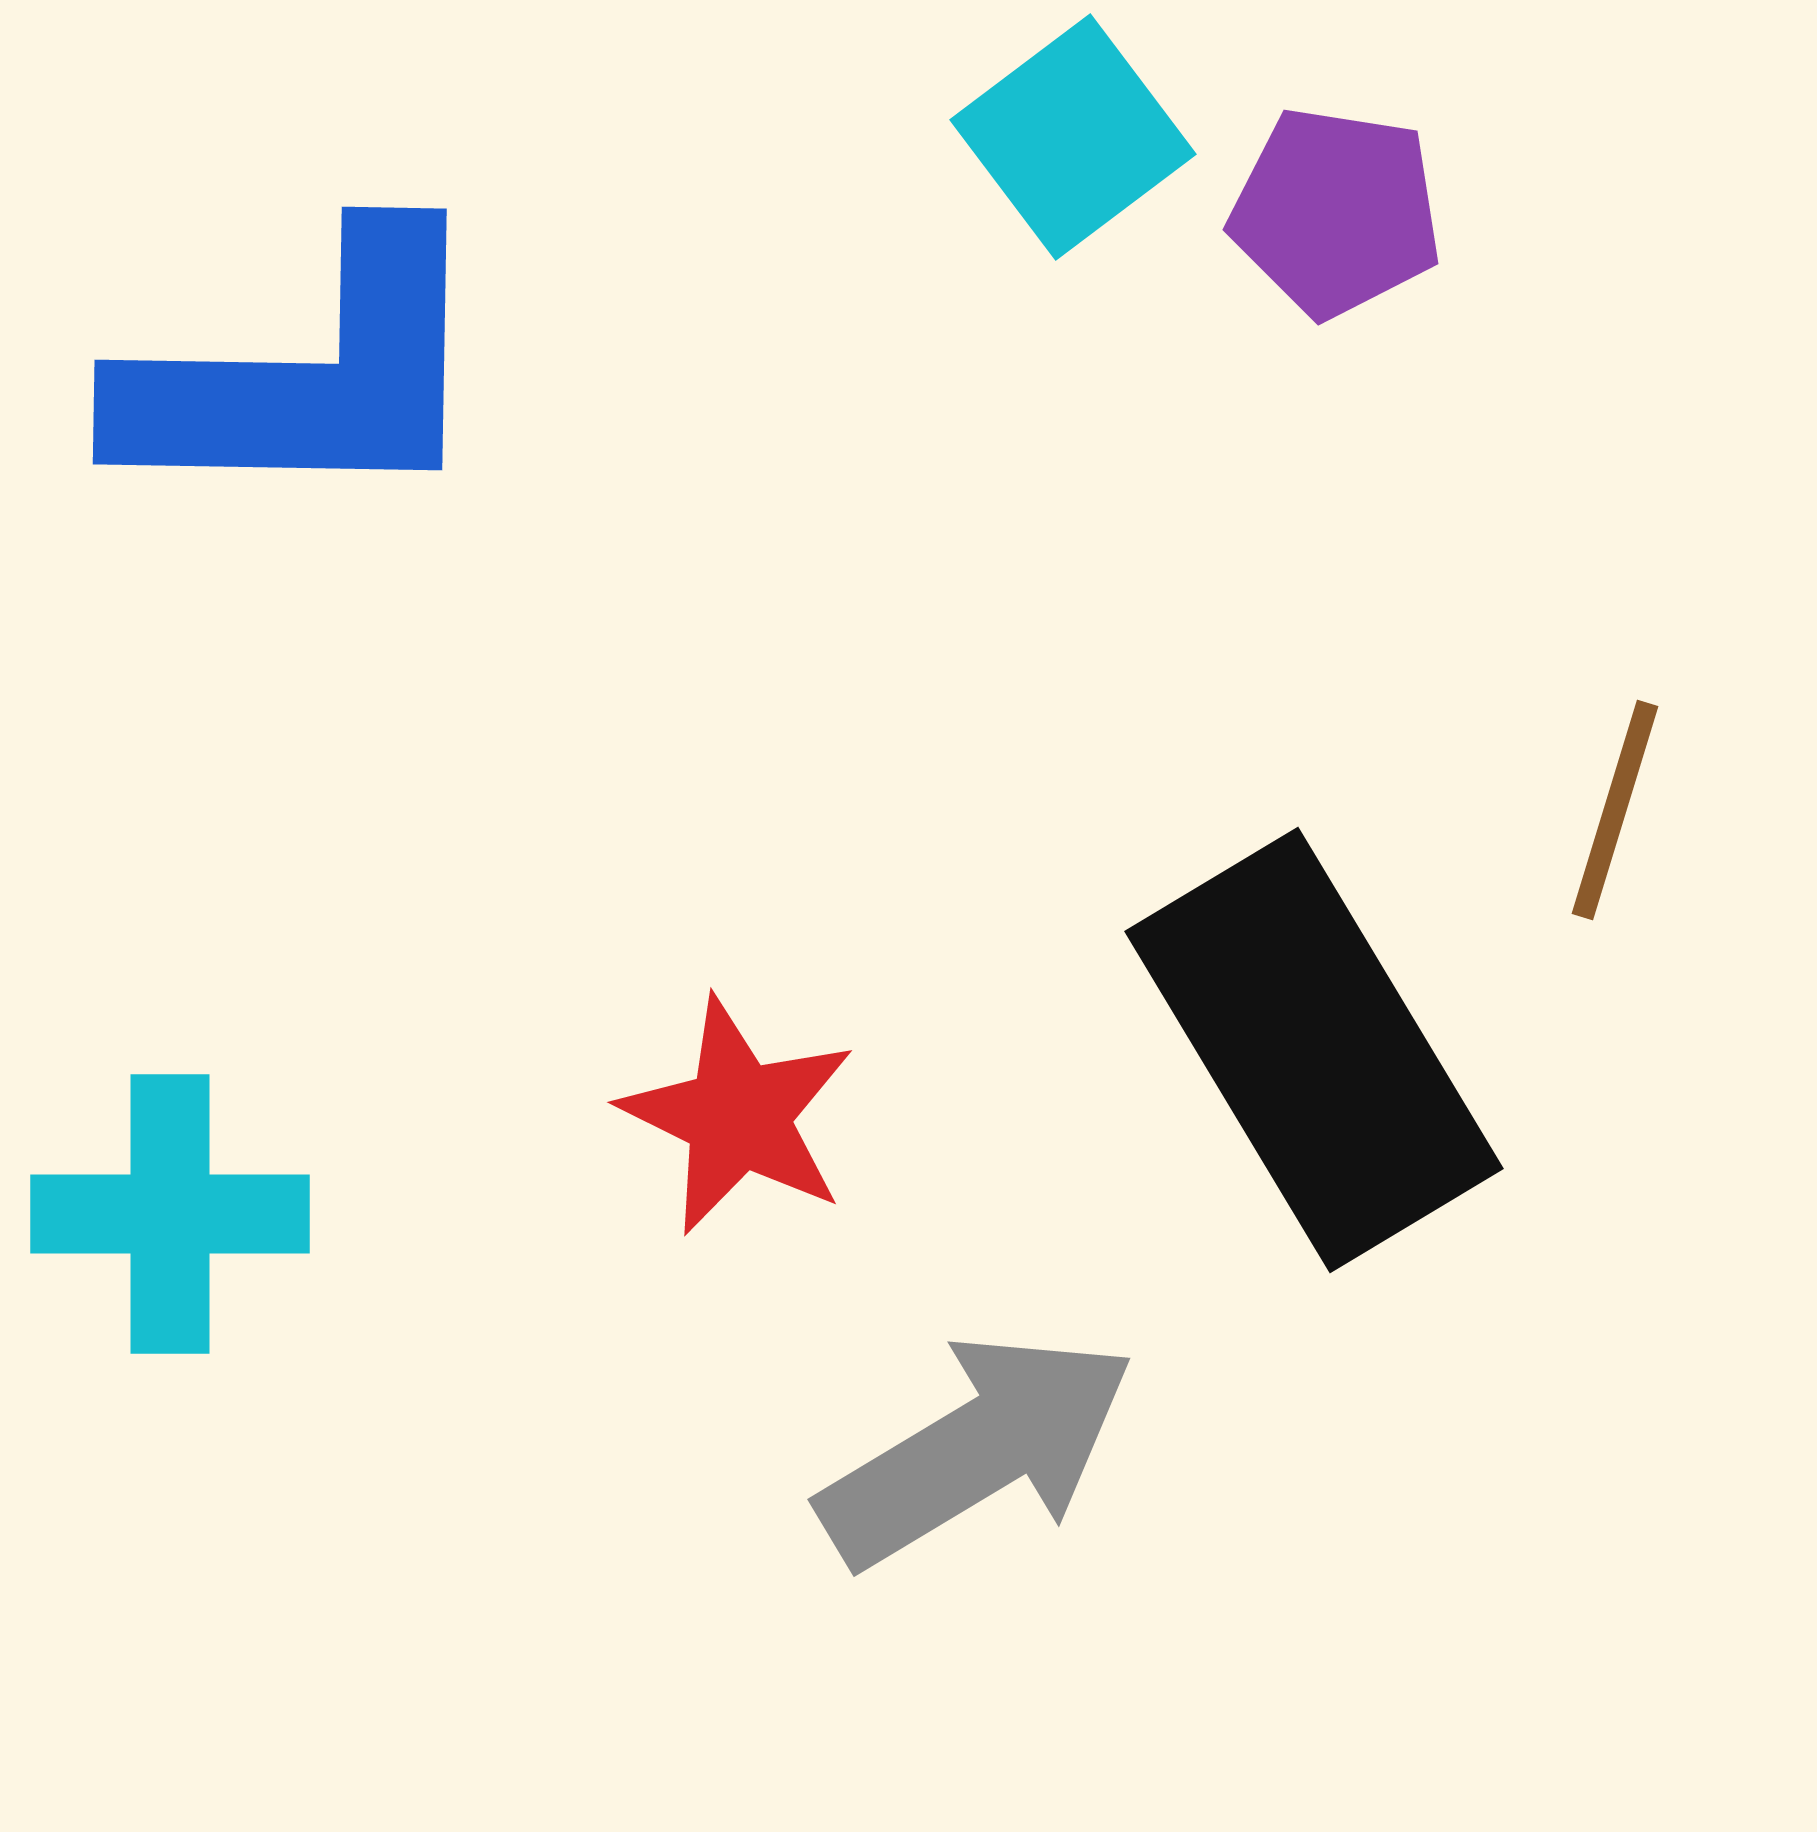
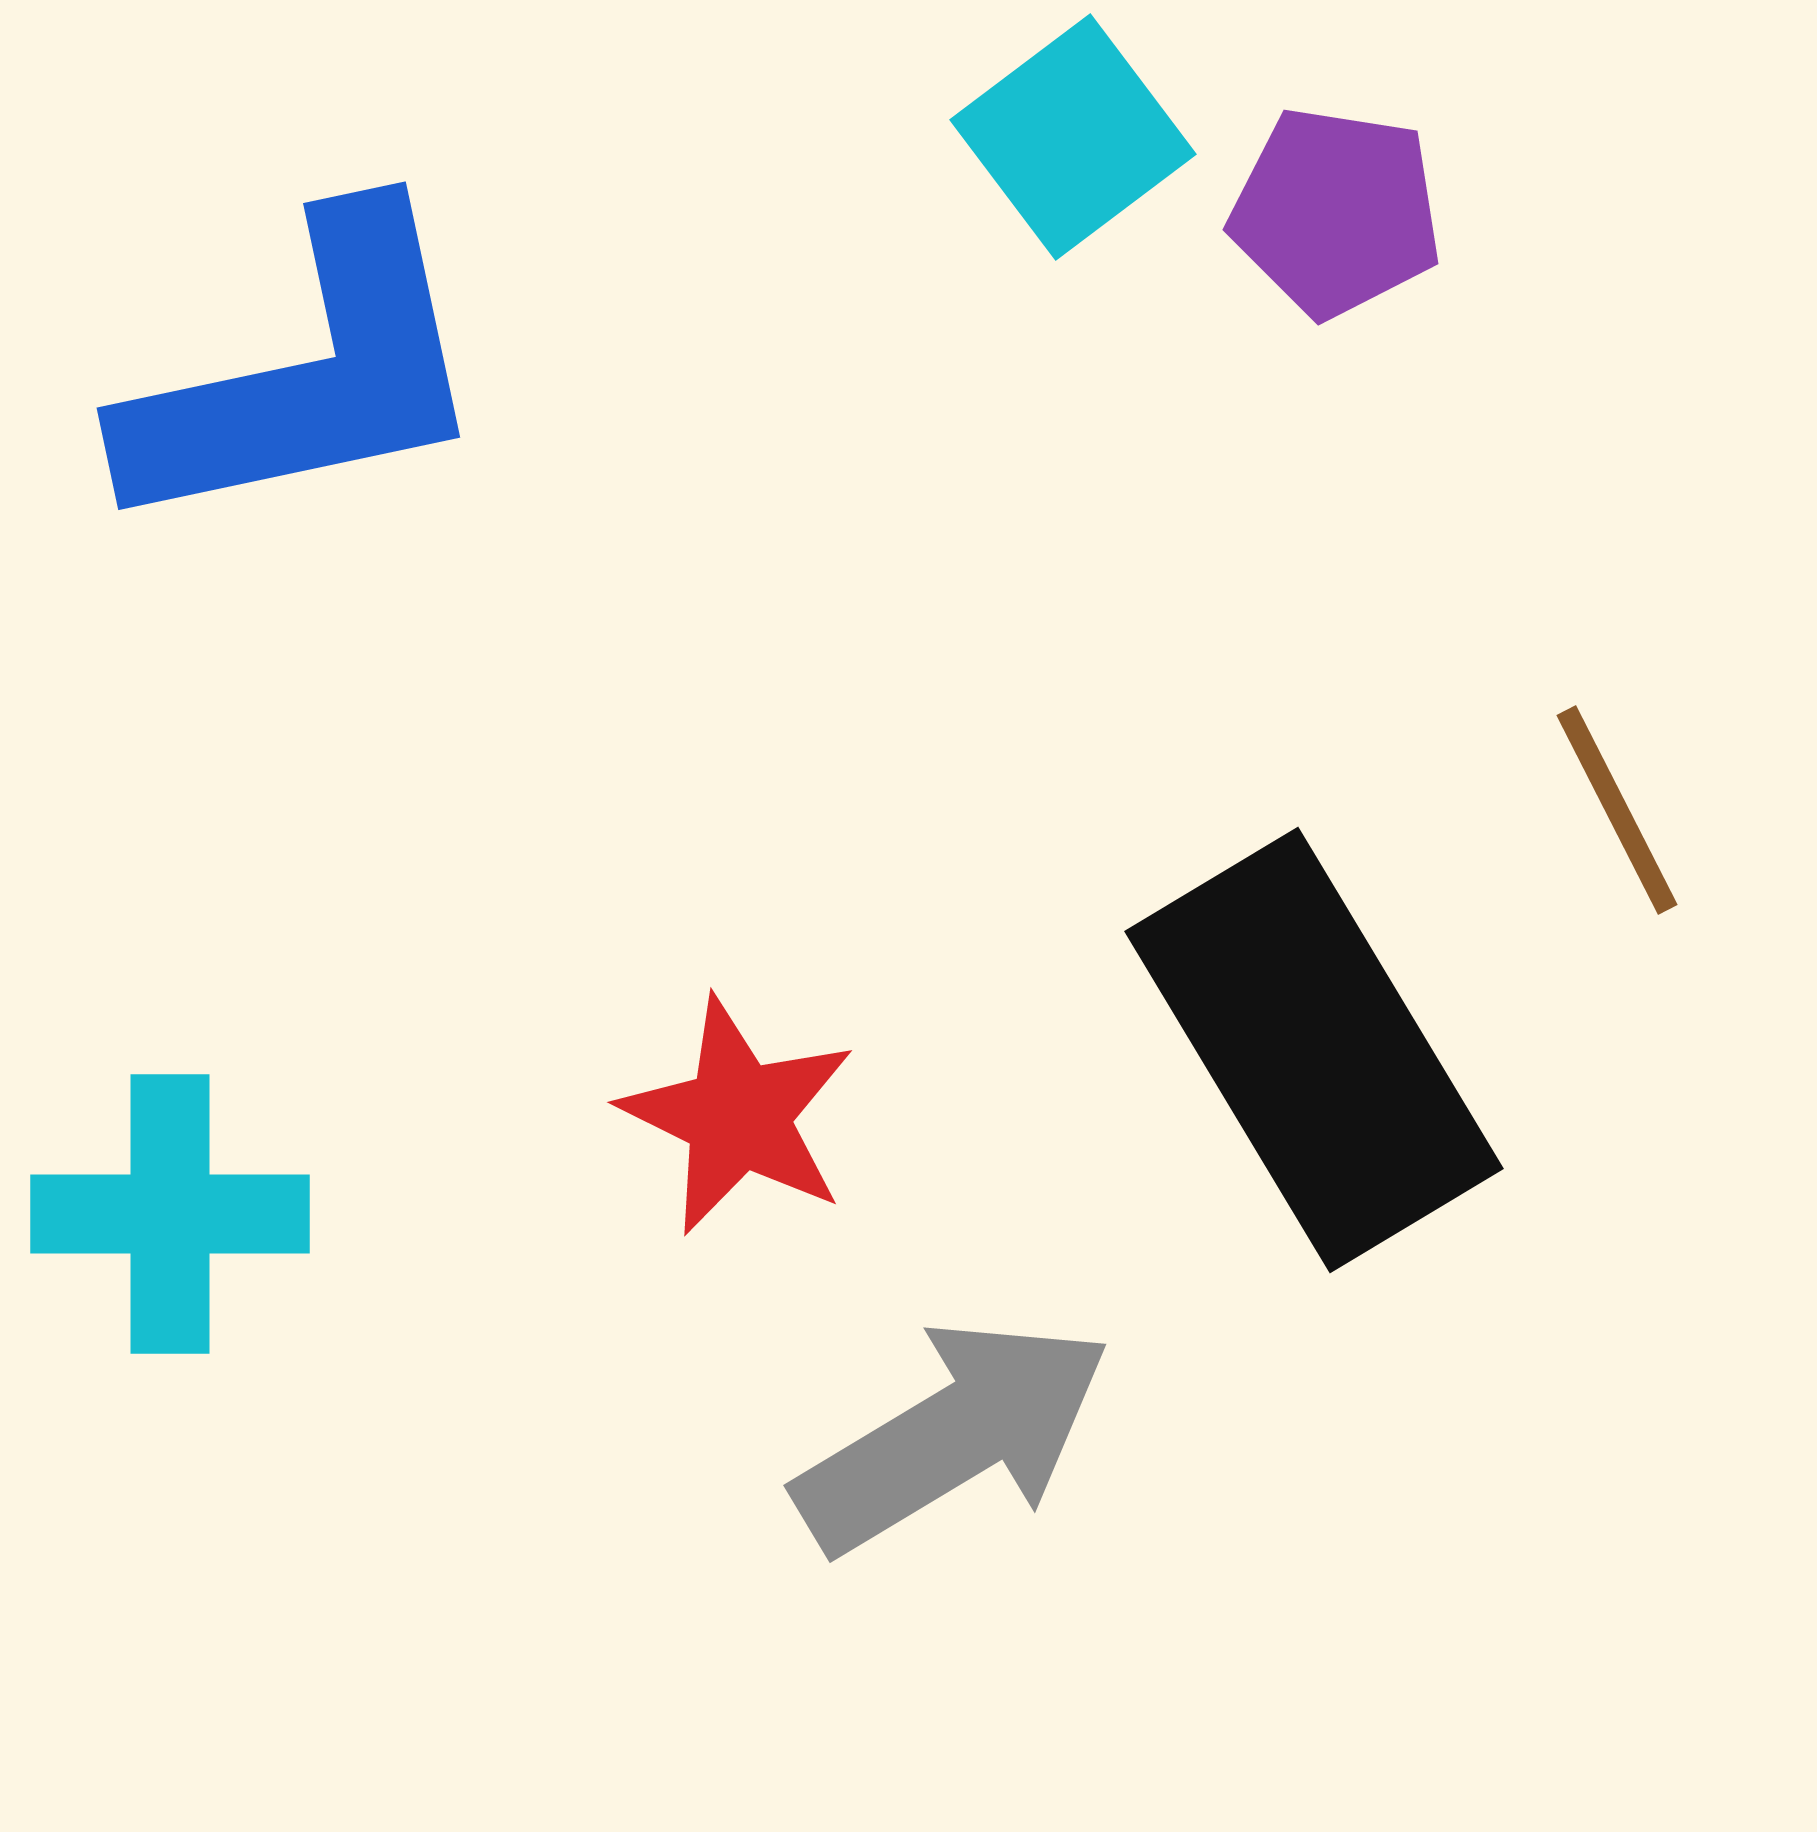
blue L-shape: rotated 13 degrees counterclockwise
brown line: moved 2 px right; rotated 44 degrees counterclockwise
gray arrow: moved 24 px left, 14 px up
